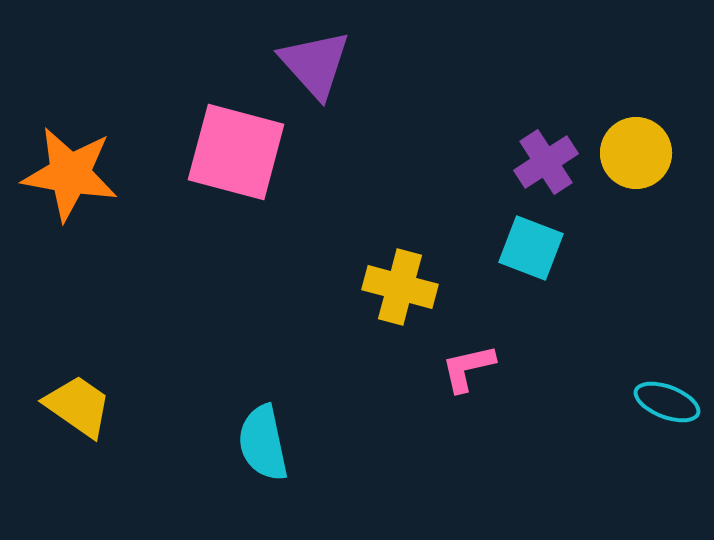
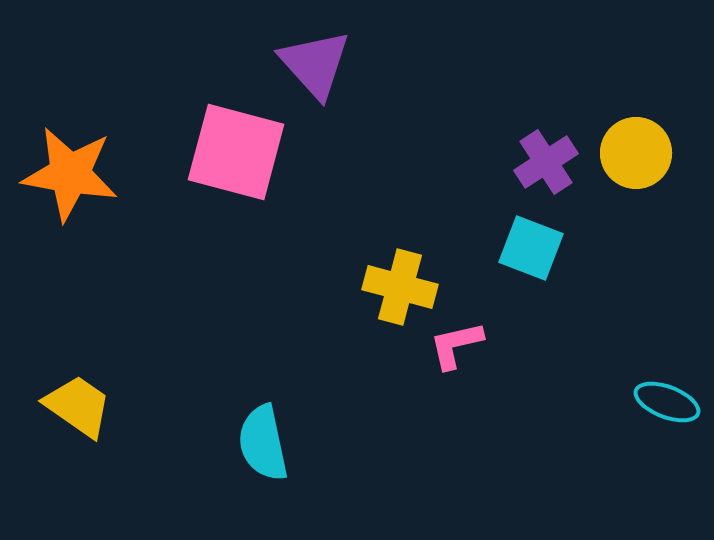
pink L-shape: moved 12 px left, 23 px up
